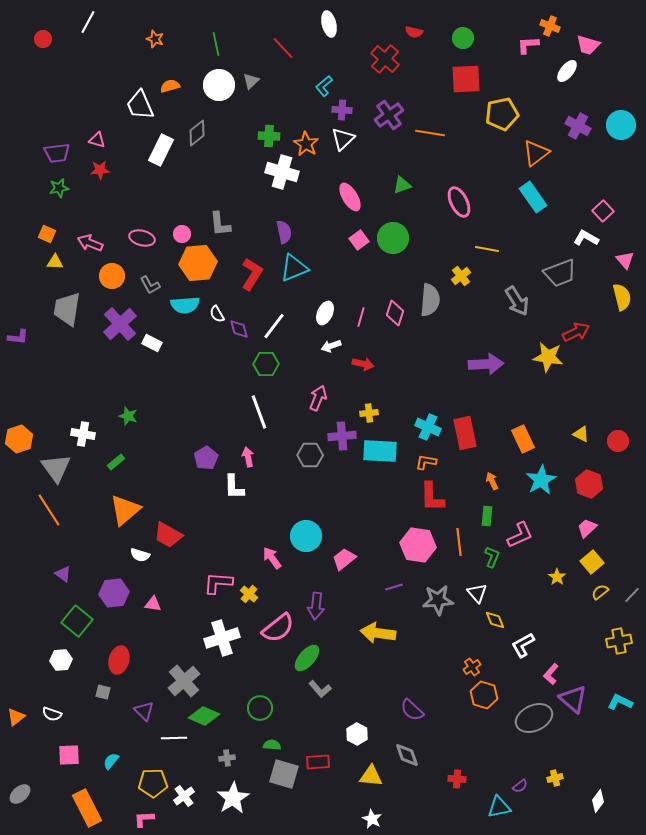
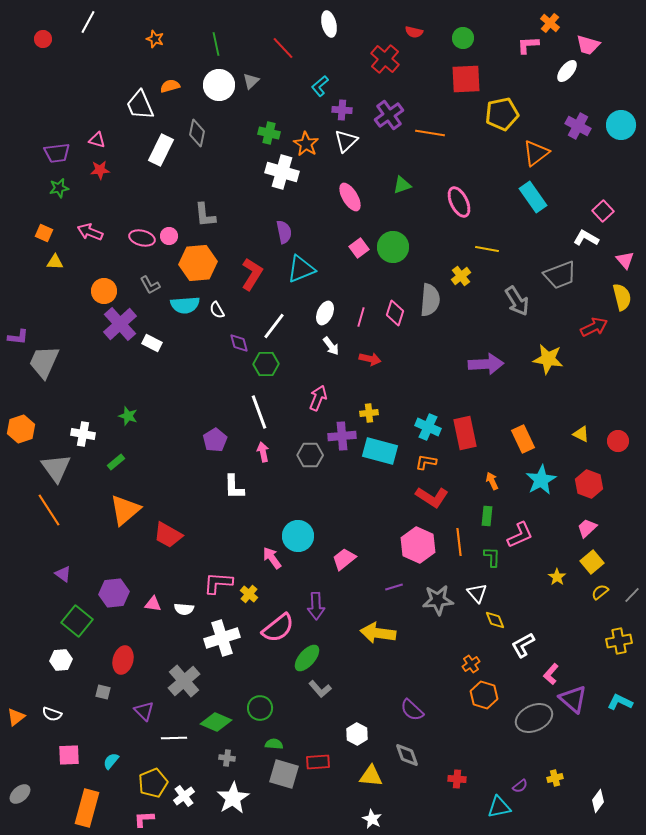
orange cross at (550, 26): moved 3 px up; rotated 18 degrees clockwise
cyan L-shape at (324, 86): moved 4 px left
gray diamond at (197, 133): rotated 40 degrees counterclockwise
green cross at (269, 136): moved 3 px up; rotated 10 degrees clockwise
white triangle at (343, 139): moved 3 px right, 2 px down
gray L-shape at (220, 224): moved 15 px left, 9 px up
orange square at (47, 234): moved 3 px left, 1 px up
pink circle at (182, 234): moved 13 px left, 2 px down
green circle at (393, 238): moved 9 px down
pink square at (359, 240): moved 8 px down
pink arrow at (90, 243): moved 11 px up
cyan triangle at (294, 268): moved 7 px right, 1 px down
gray trapezoid at (560, 273): moved 2 px down
orange circle at (112, 276): moved 8 px left, 15 px down
gray trapezoid at (67, 309): moved 23 px left, 53 px down; rotated 15 degrees clockwise
white semicircle at (217, 314): moved 4 px up
purple diamond at (239, 329): moved 14 px down
red arrow at (576, 332): moved 18 px right, 5 px up
white arrow at (331, 346): rotated 108 degrees counterclockwise
yellow star at (548, 357): moved 2 px down
red arrow at (363, 364): moved 7 px right, 5 px up
orange hexagon at (19, 439): moved 2 px right, 10 px up
cyan rectangle at (380, 451): rotated 12 degrees clockwise
pink arrow at (248, 457): moved 15 px right, 5 px up
purple pentagon at (206, 458): moved 9 px right, 18 px up
red L-shape at (432, 497): rotated 56 degrees counterclockwise
cyan circle at (306, 536): moved 8 px left
pink hexagon at (418, 545): rotated 16 degrees clockwise
white semicircle at (140, 555): moved 44 px right, 54 px down; rotated 12 degrees counterclockwise
green L-shape at (492, 557): rotated 20 degrees counterclockwise
purple arrow at (316, 606): rotated 8 degrees counterclockwise
red ellipse at (119, 660): moved 4 px right
orange cross at (472, 667): moved 1 px left, 3 px up
green diamond at (204, 716): moved 12 px right, 6 px down
green semicircle at (272, 745): moved 2 px right, 1 px up
gray cross at (227, 758): rotated 14 degrees clockwise
yellow pentagon at (153, 783): rotated 20 degrees counterclockwise
orange rectangle at (87, 808): rotated 42 degrees clockwise
